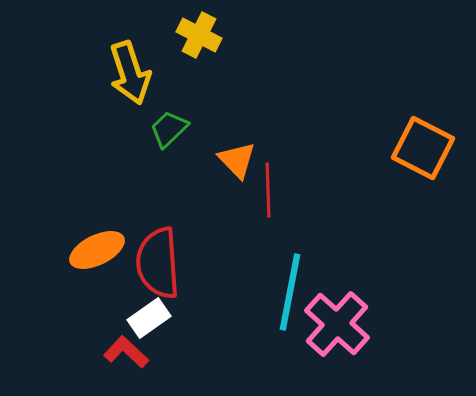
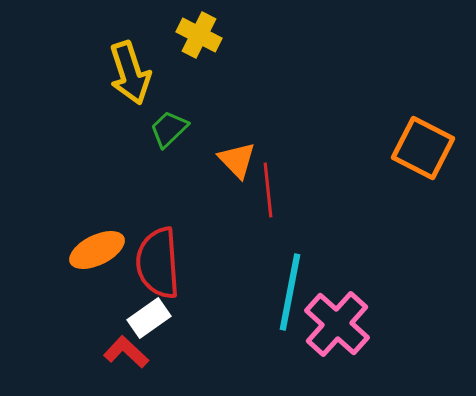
red line: rotated 4 degrees counterclockwise
